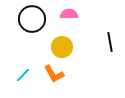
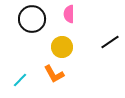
pink semicircle: rotated 90 degrees counterclockwise
black line: rotated 66 degrees clockwise
cyan line: moved 3 px left, 5 px down
